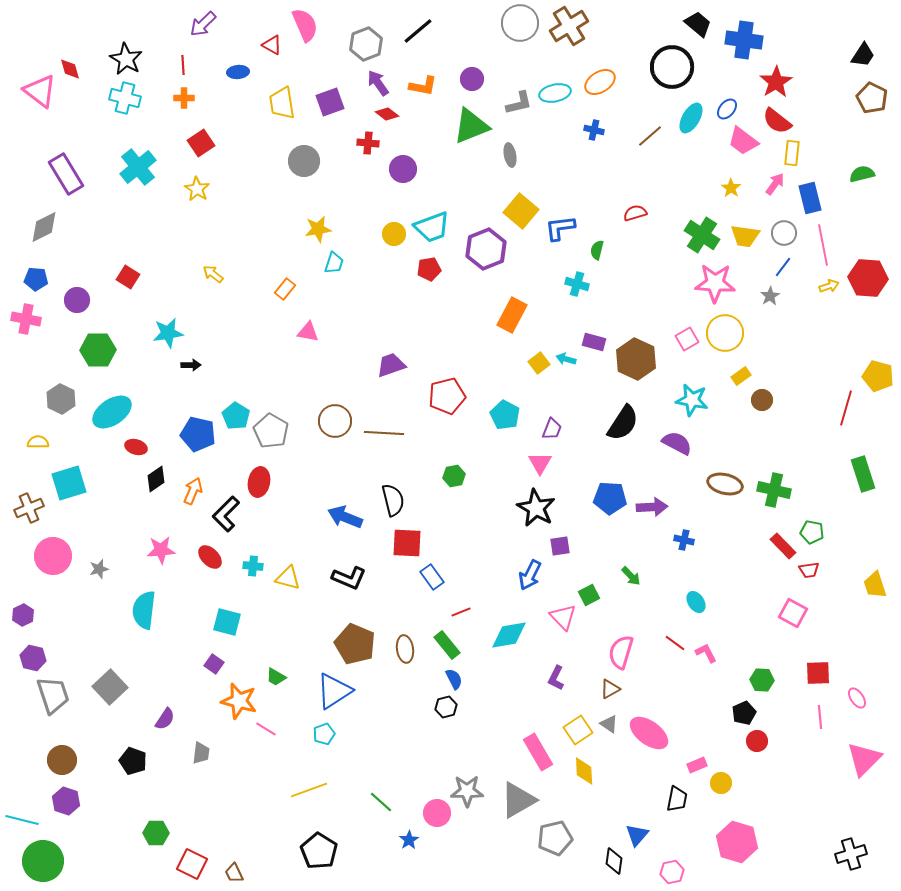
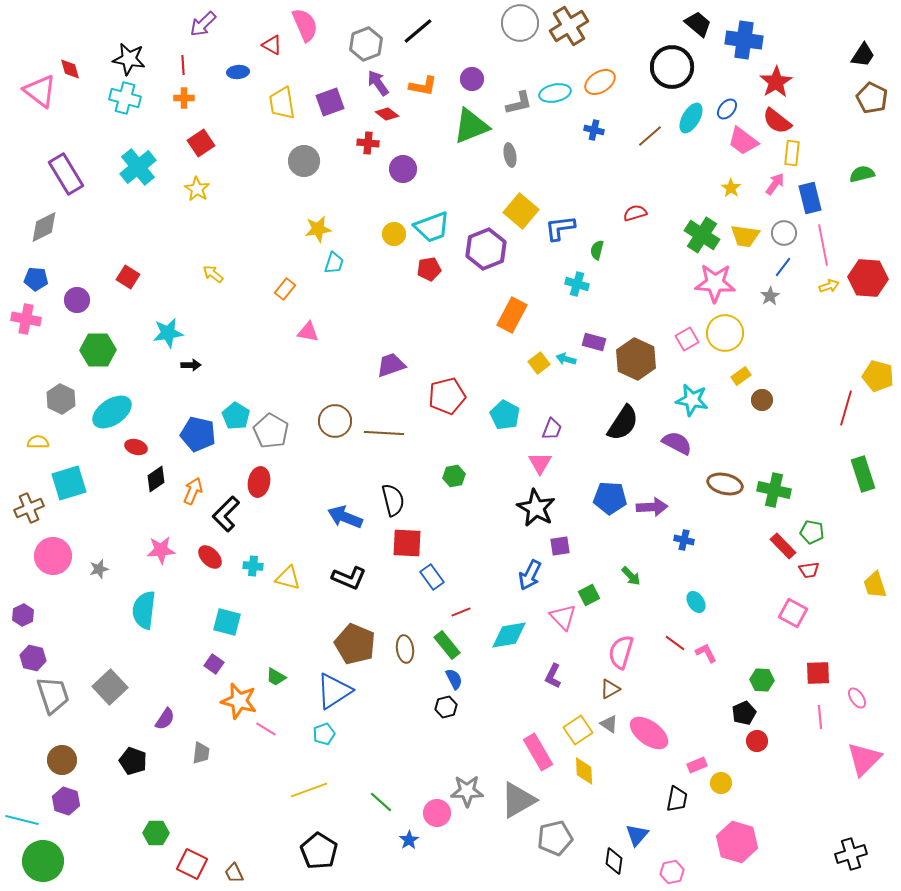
black star at (126, 59): moved 3 px right; rotated 20 degrees counterclockwise
purple L-shape at (556, 678): moved 3 px left, 2 px up
